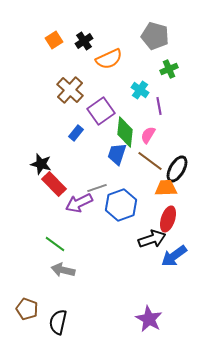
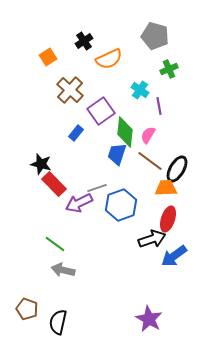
orange square: moved 6 px left, 17 px down
